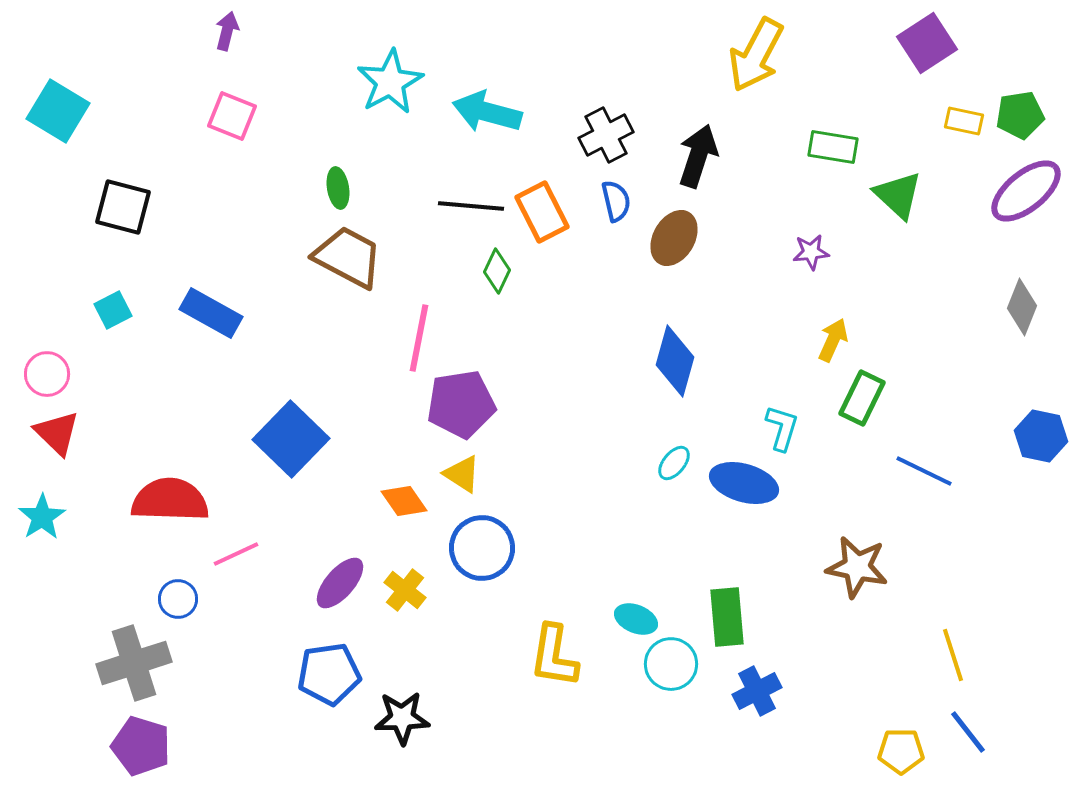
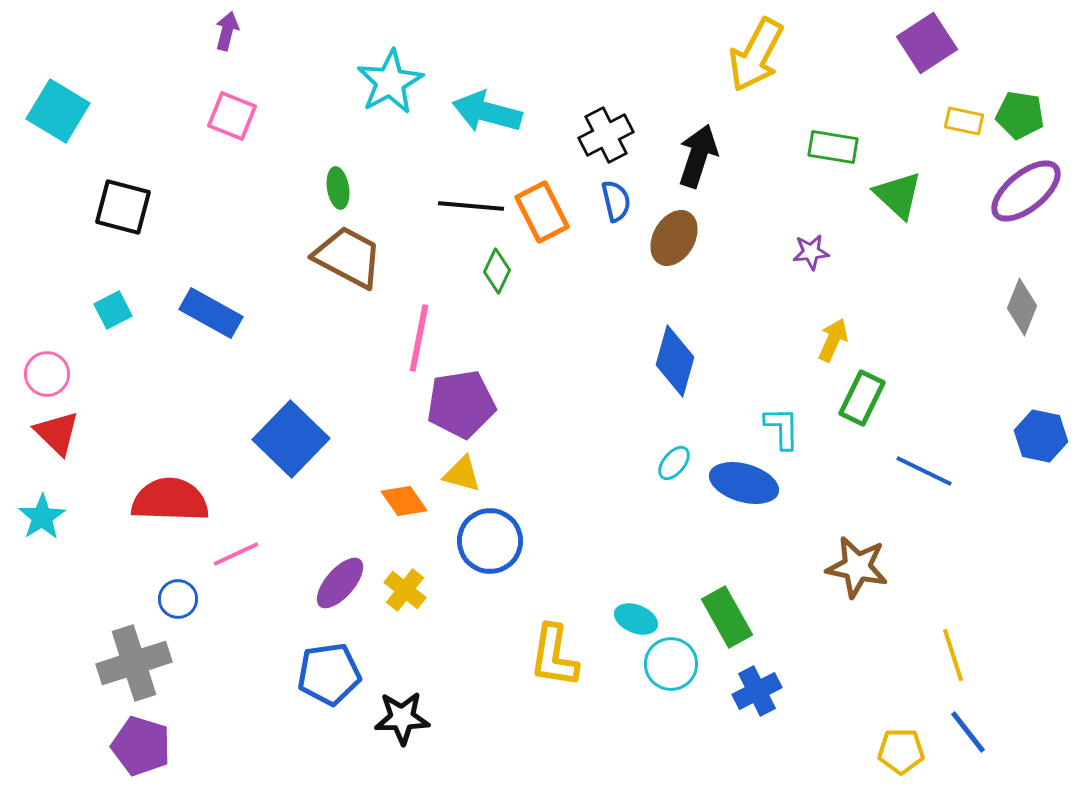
green pentagon at (1020, 115): rotated 18 degrees clockwise
cyan L-shape at (782, 428): rotated 18 degrees counterclockwise
yellow triangle at (462, 474): rotated 18 degrees counterclockwise
blue circle at (482, 548): moved 8 px right, 7 px up
green rectangle at (727, 617): rotated 24 degrees counterclockwise
